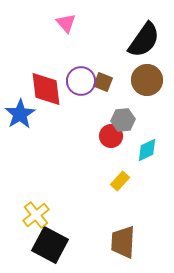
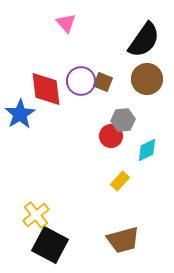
brown circle: moved 1 px up
brown trapezoid: moved 2 px up; rotated 108 degrees counterclockwise
